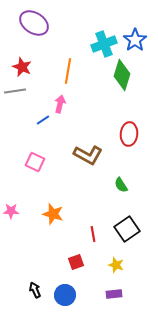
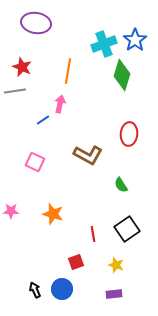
purple ellipse: moved 2 px right; rotated 24 degrees counterclockwise
blue circle: moved 3 px left, 6 px up
